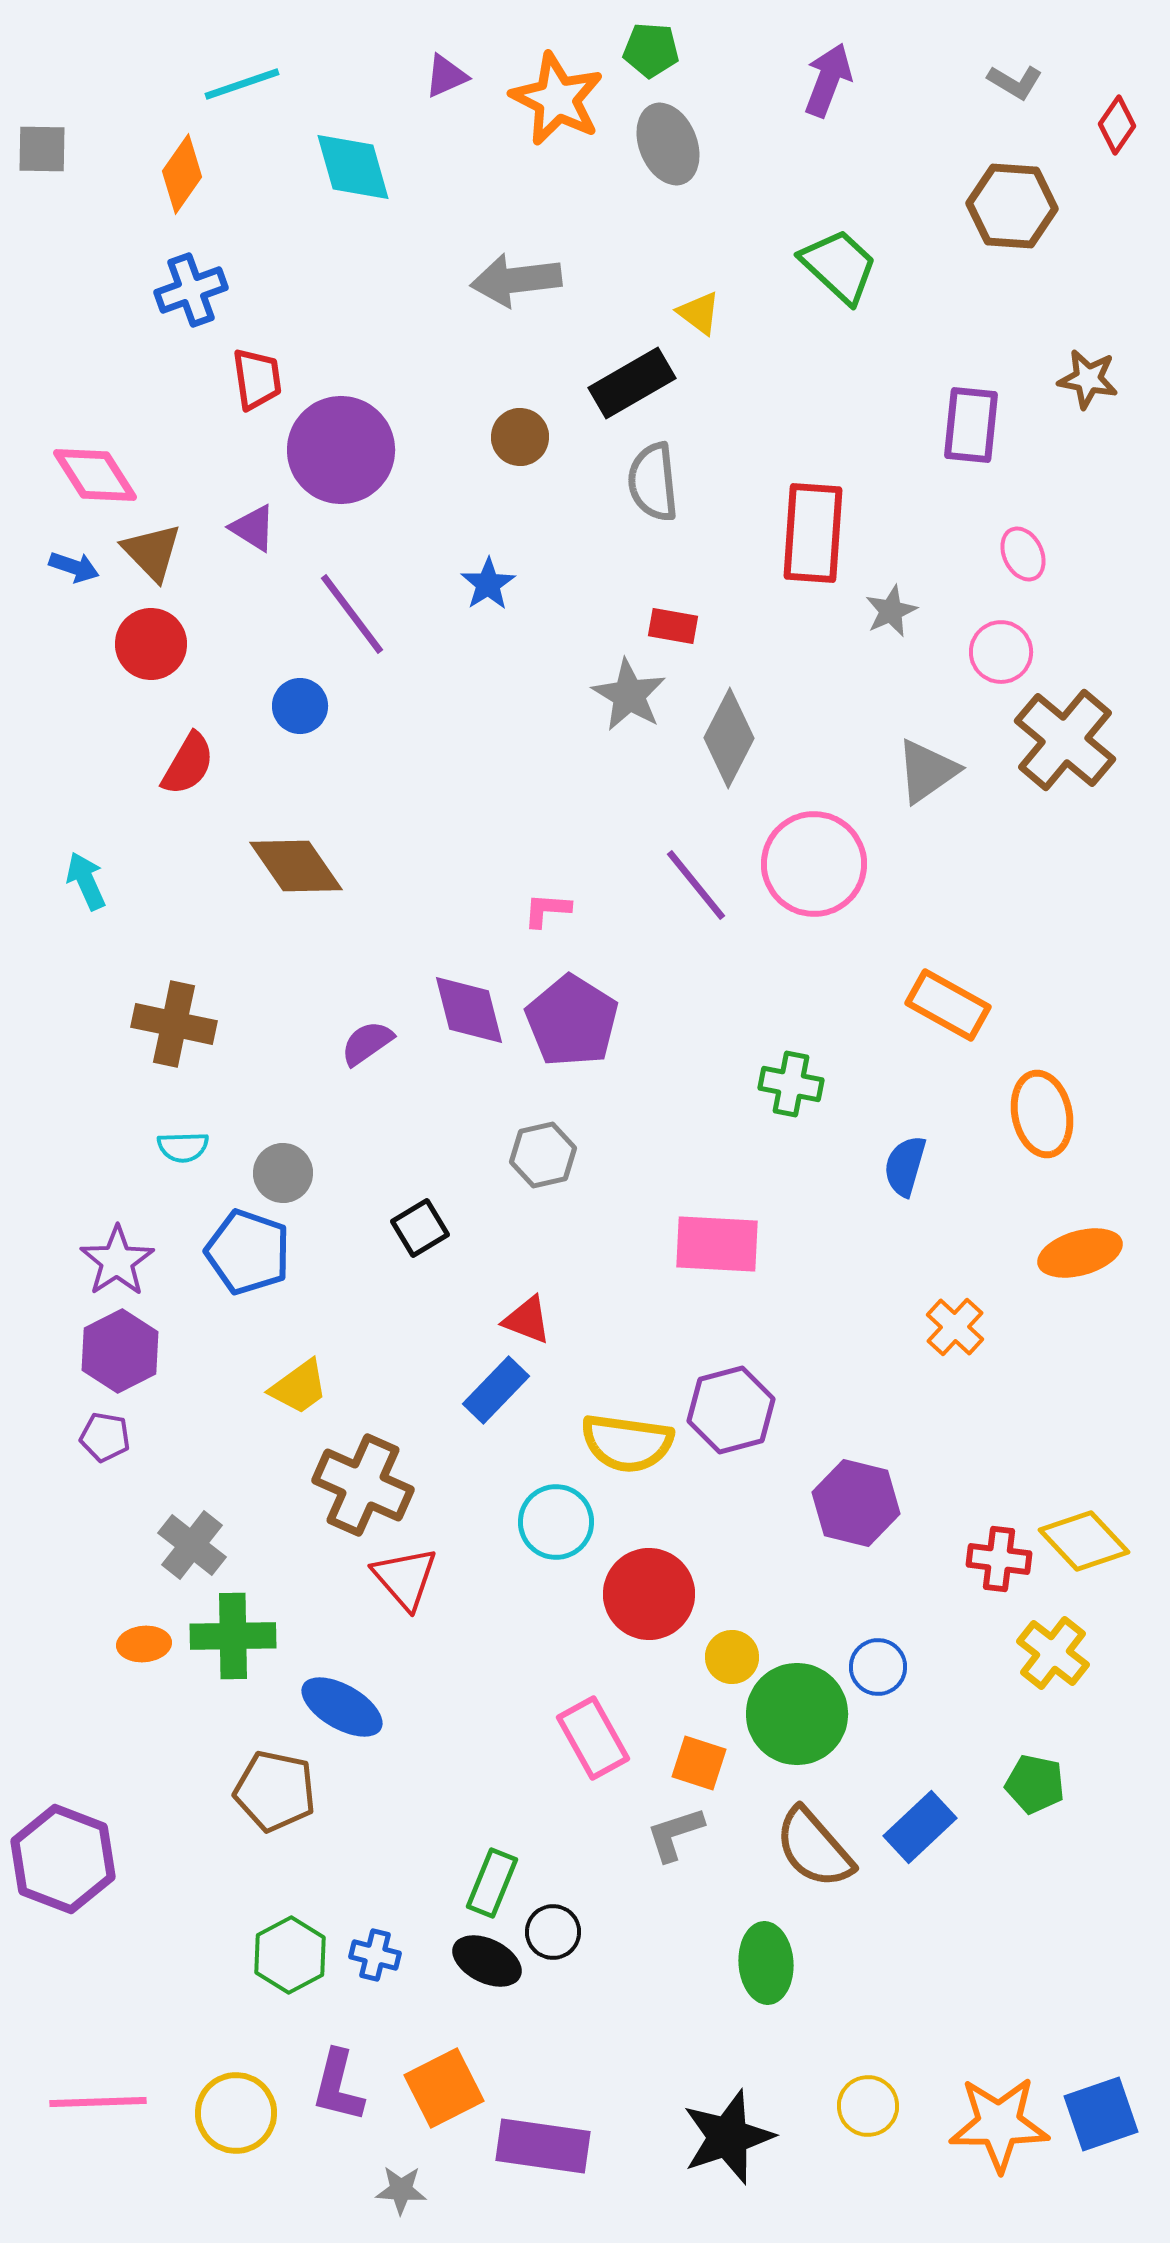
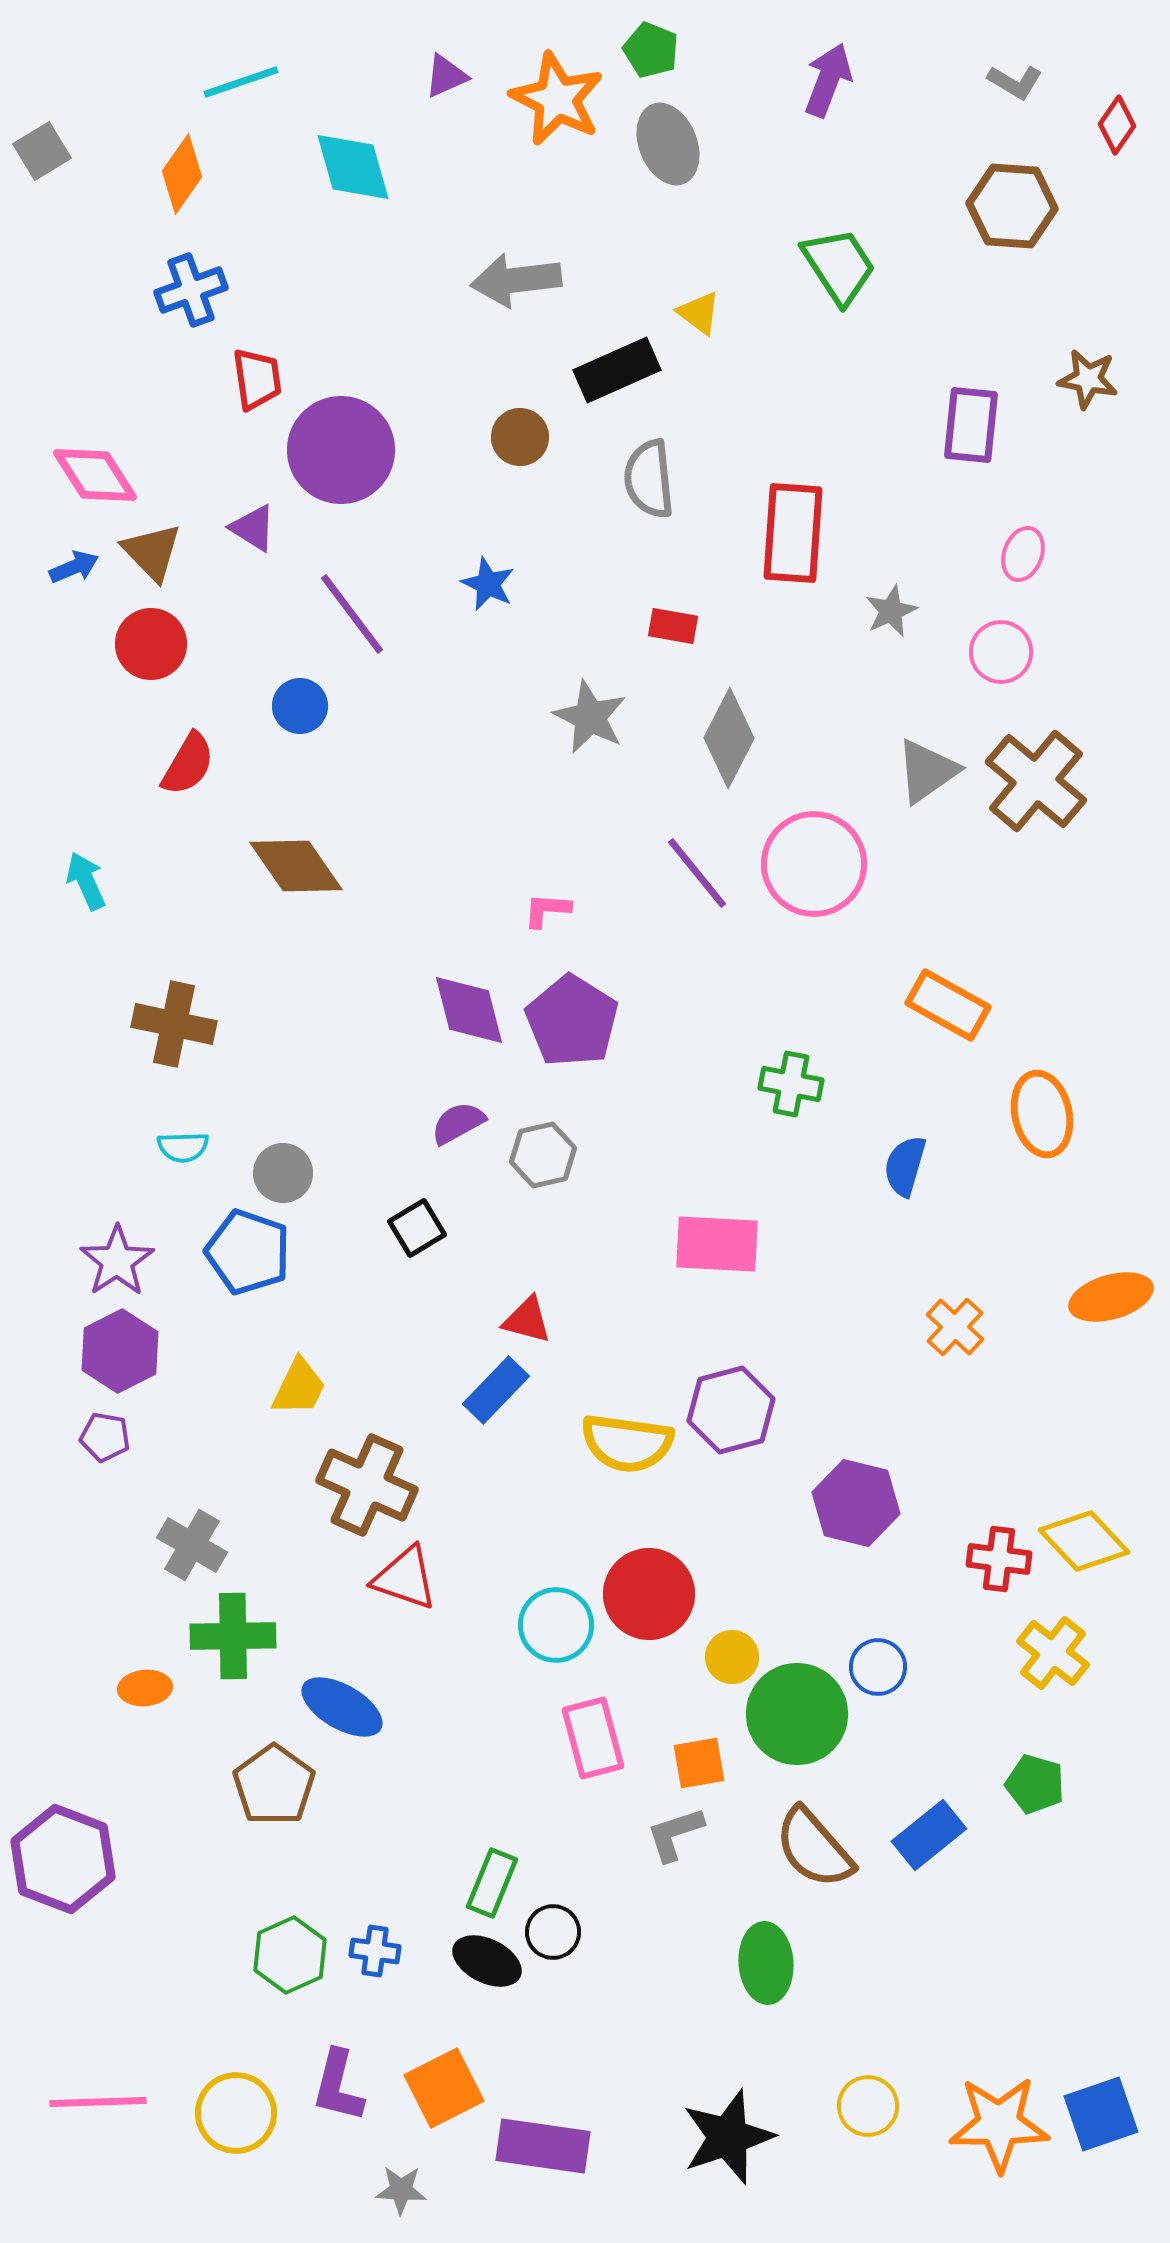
green pentagon at (651, 50): rotated 18 degrees clockwise
cyan line at (242, 84): moved 1 px left, 2 px up
gray square at (42, 149): moved 2 px down; rotated 32 degrees counterclockwise
green trapezoid at (839, 266): rotated 14 degrees clockwise
black rectangle at (632, 383): moved 15 px left, 13 px up; rotated 6 degrees clockwise
gray semicircle at (653, 482): moved 4 px left, 3 px up
red rectangle at (813, 533): moved 20 px left
pink ellipse at (1023, 554): rotated 46 degrees clockwise
blue arrow at (74, 567): rotated 42 degrees counterclockwise
blue star at (488, 584): rotated 14 degrees counterclockwise
gray star at (629, 695): moved 39 px left, 22 px down; rotated 4 degrees counterclockwise
brown cross at (1065, 740): moved 29 px left, 41 px down
purple line at (696, 885): moved 1 px right, 12 px up
purple semicircle at (367, 1043): moved 91 px right, 80 px down; rotated 6 degrees clockwise
black square at (420, 1228): moved 3 px left
orange ellipse at (1080, 1253): moved 31 px right, 44 px down
red triangle at (527, 1320): rotated 6 degrees counterclockwise
yellow trapezoid at (299, 1387): rotated 28 degrees counterclockwise
brown cross at (363, 1485): moved 4 px right
cyan circle at (556, 1522): moved 103 px down
gray cross at (192, 1545): rotated 8 degrees counterclockwise
red triangle at (405, 1578): rotated 30 degrees counterclockwise
orange ellipse at (144, 1644): moved 1 px right, 44 px down
pink rectangle at (593, 1738): rotated 14 degrees clockwise
orange square at (699, 1763): rotated 28 degrees counterclockwise
green pentagon at (1035, 1784): rotated 4 degrees clockwise
brown pentagon at (275, 1791): moved 1 px left, 6 px up; rotated 24 degrees clockwise
blue rectangle at (920, 1827): moved 9 px right, 8 px down; rotated 4 degrees clockwise
green hexagon at (290, 1955): rotated 4 degrees clockwise
blue cross at (375, 1955): moved 4 px up; rotated 6 degrees counterclockwise
